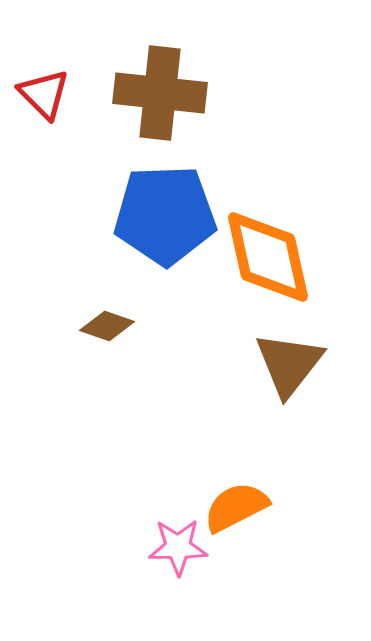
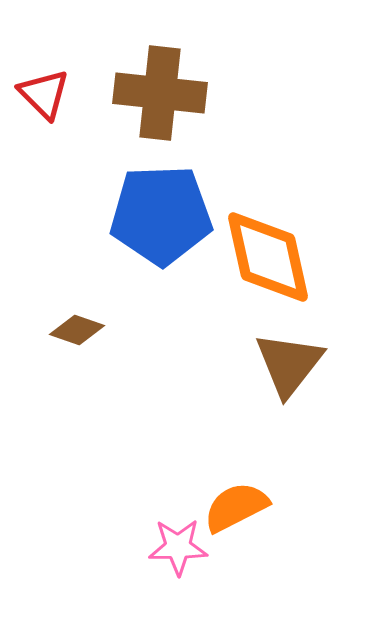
blue pentagon: moved 4 px left
brown diamond: moved 30 px left, 4 px down
